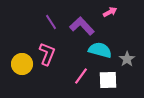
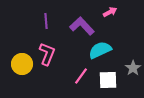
purple line: moved 5 px left, 1 px up; rotated 28 degrees clockwise
cyan semicircle: rotated 40 degrees counterclockwise
gray star: moved 6 px right, 9 px down
